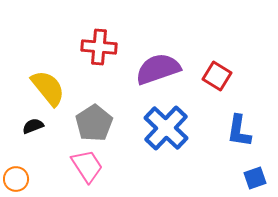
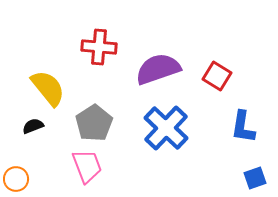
blue L-shape: moved 4 px right, 4 px up
pink trapezoid: rotated 12 degrees clockwise
